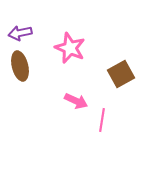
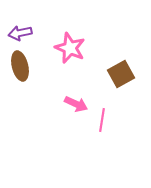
pink arrow: moved 3 px down
